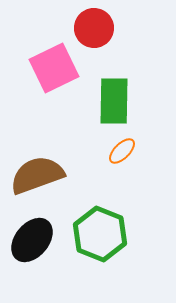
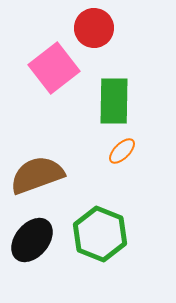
pink square: rotated 12 degrees counterclockwise
